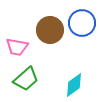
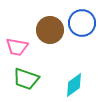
green trapezoid: rotated 60 degrees clockwise
